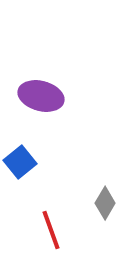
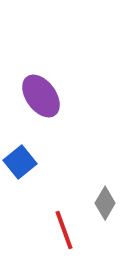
purple ellipse: rotated 39 degrees clockwise
red line: moved 13 px right
